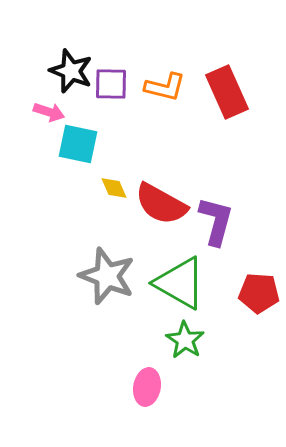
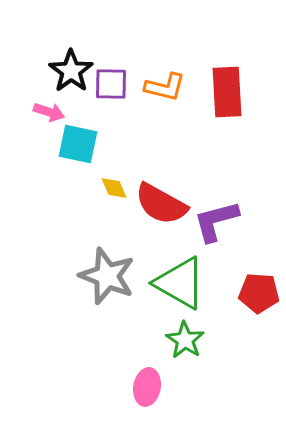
black star: rotated 15 degrees clockwise
red rectangle: rotated 21 degrees clockwise
purple L-shape: rotated 120 degrees counterclockwise
